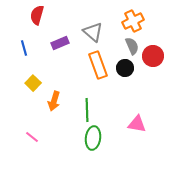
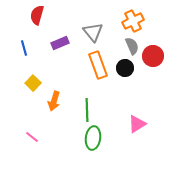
gray triangle: rotated 10 degrees clockwise
pink triangle: rotated 42 degrees counterclockwise
